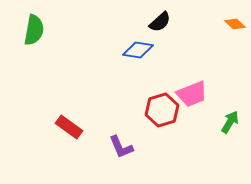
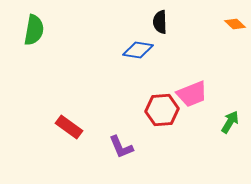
black semicircle: rotated 130 degrees clockwise
red hexagon: rotated 12 degrees clockwise
